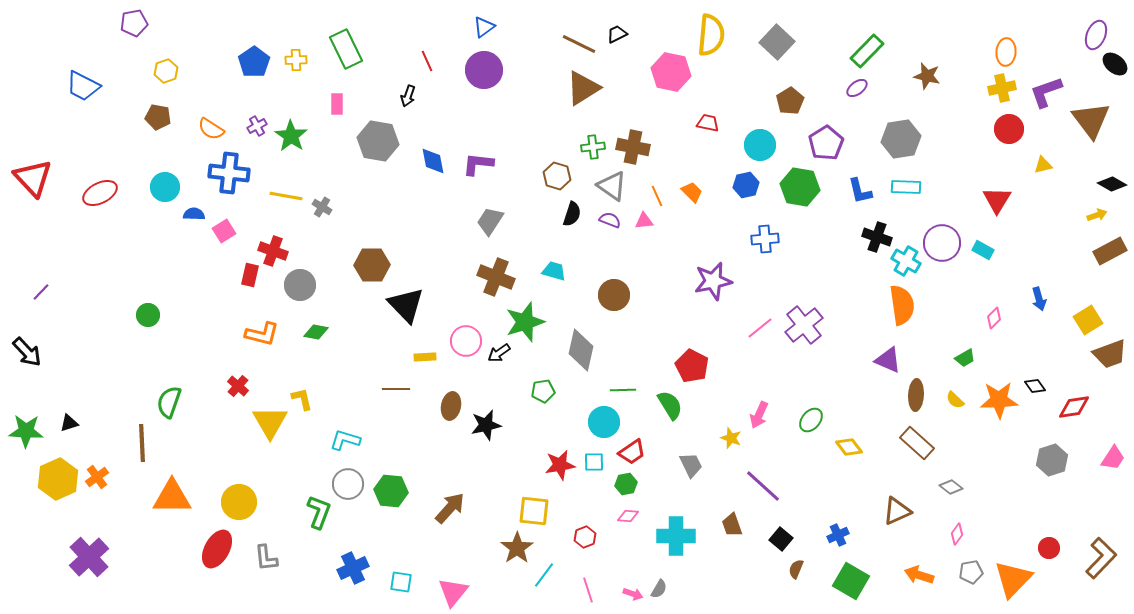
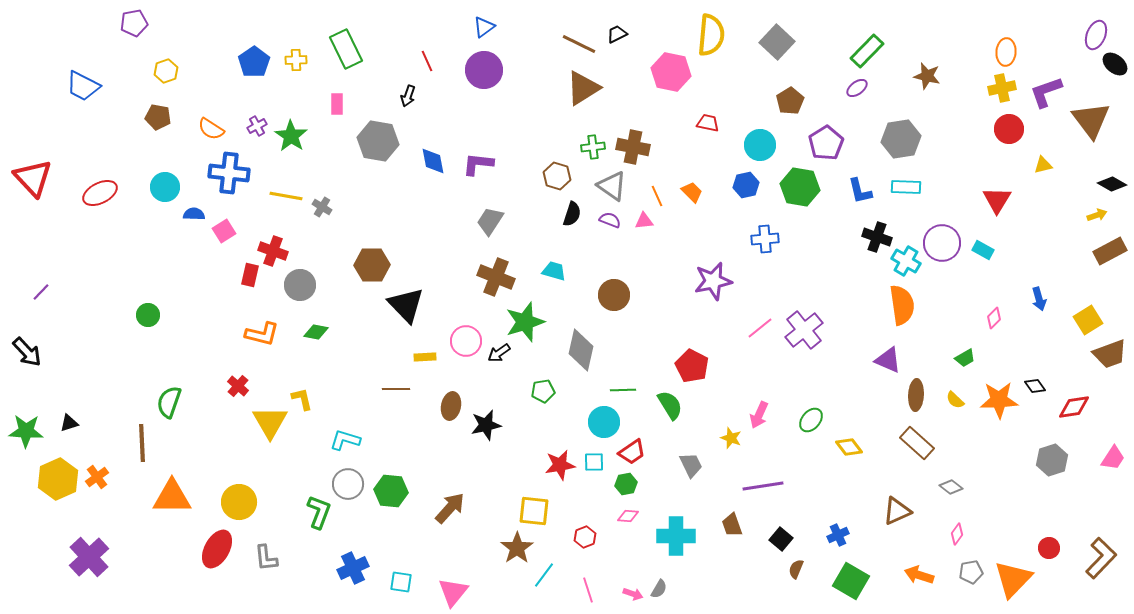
purple cross at (804, 325): moved 5 px down
purple line at (763, 486): rotated 51 degrees counterclockwise
